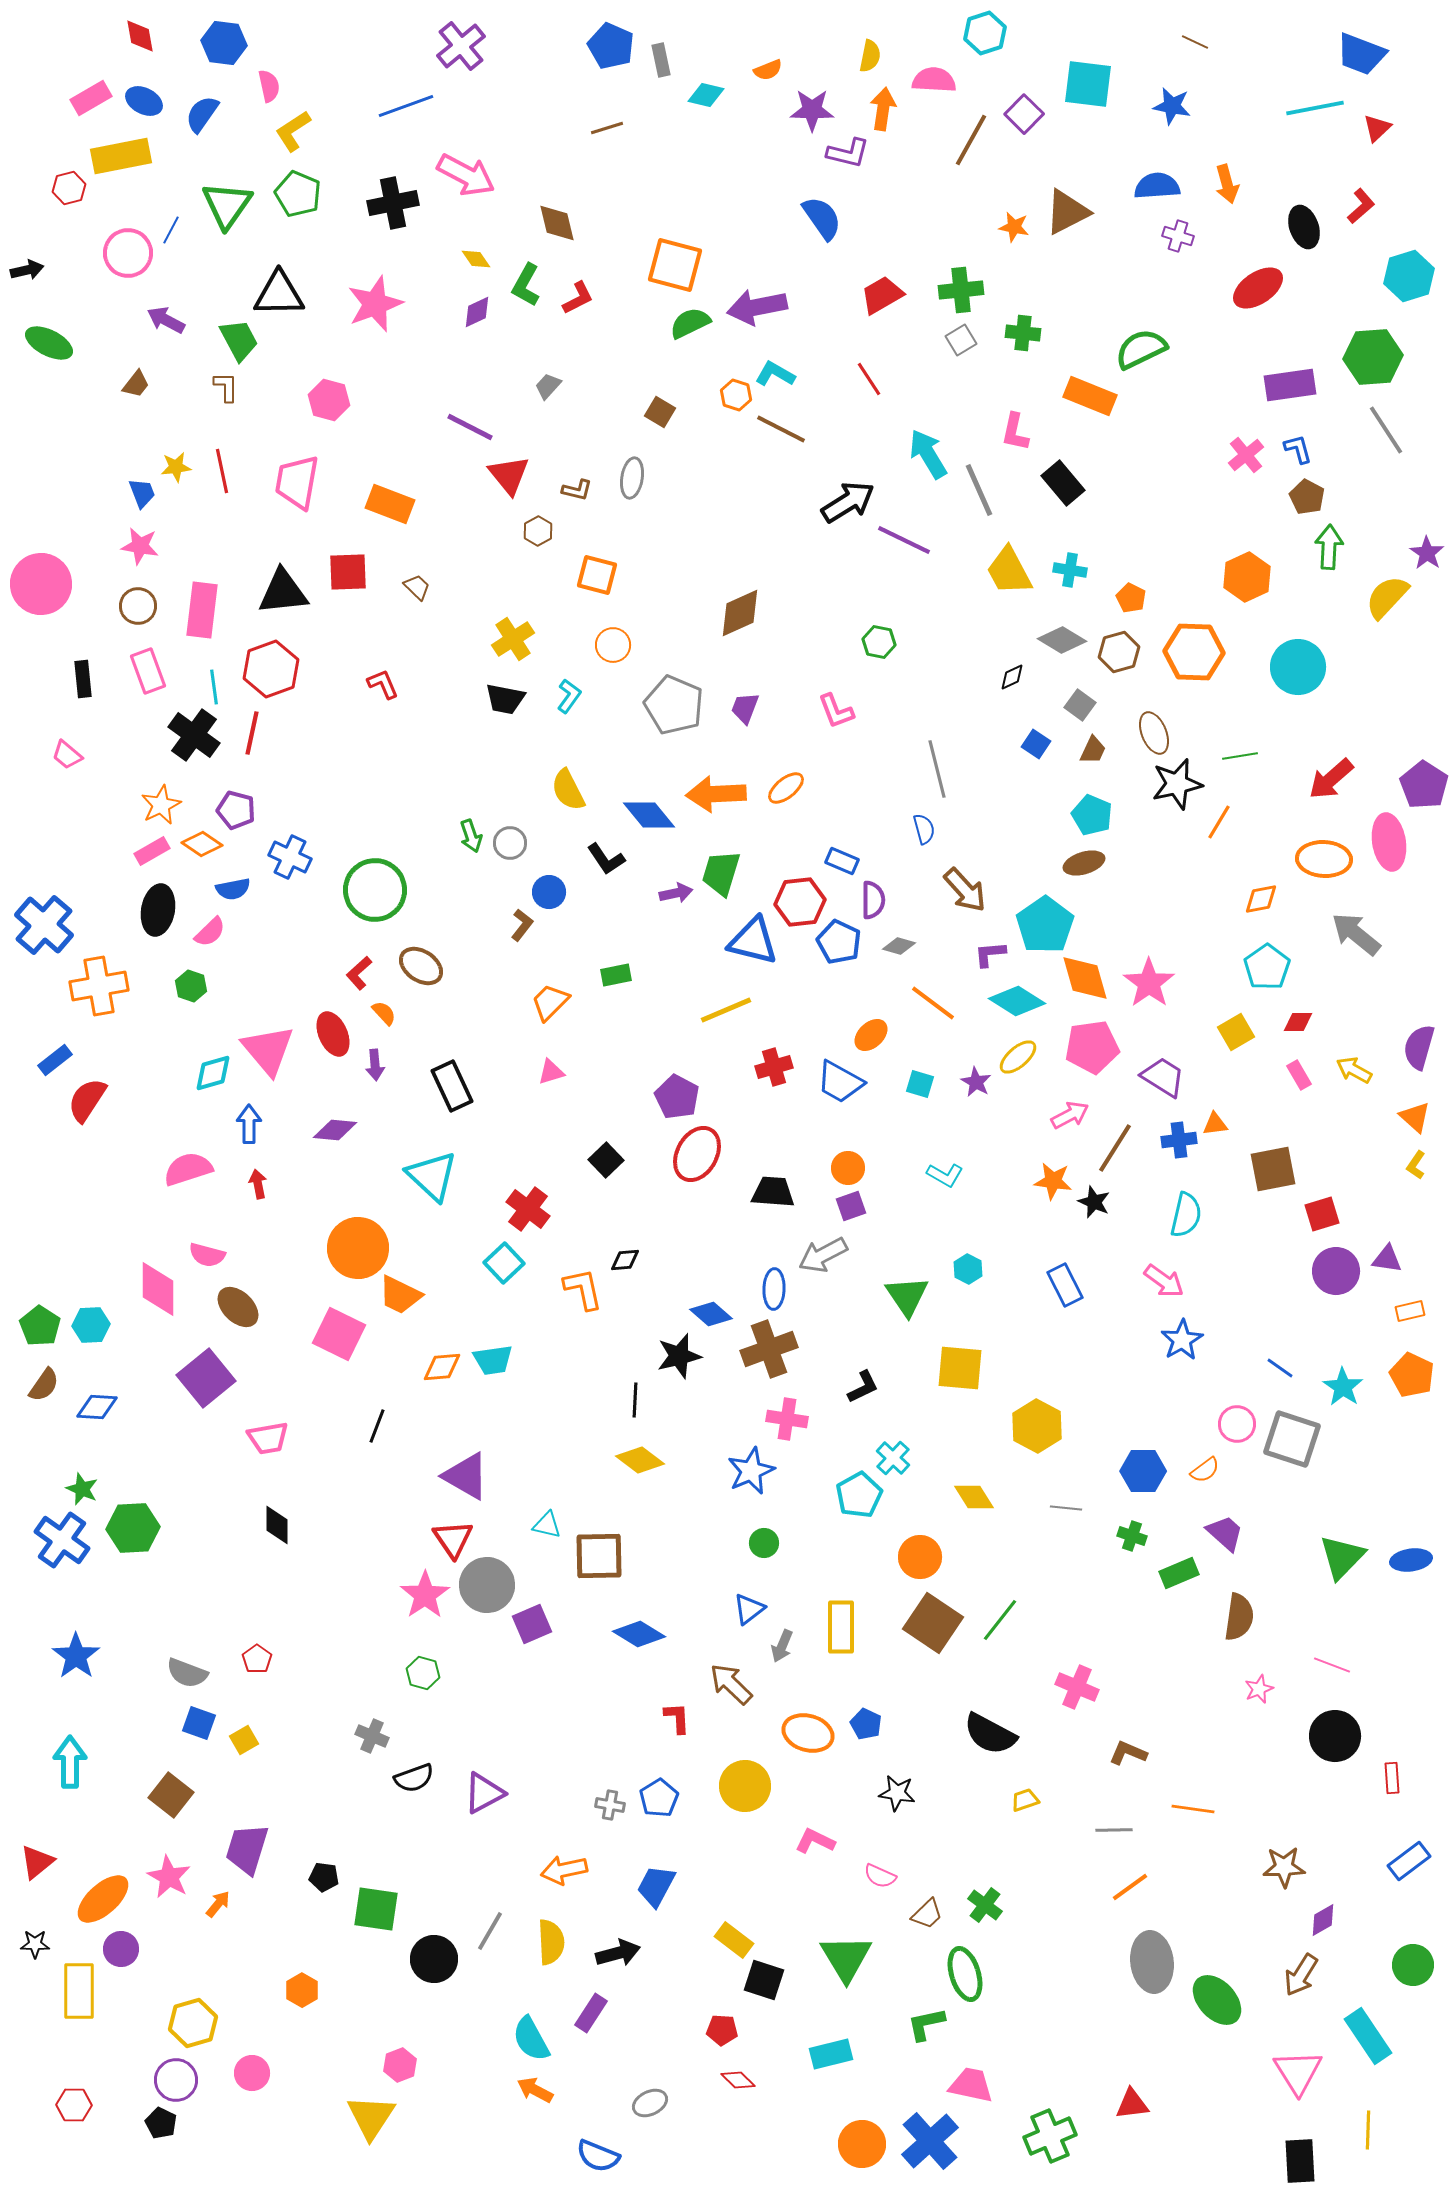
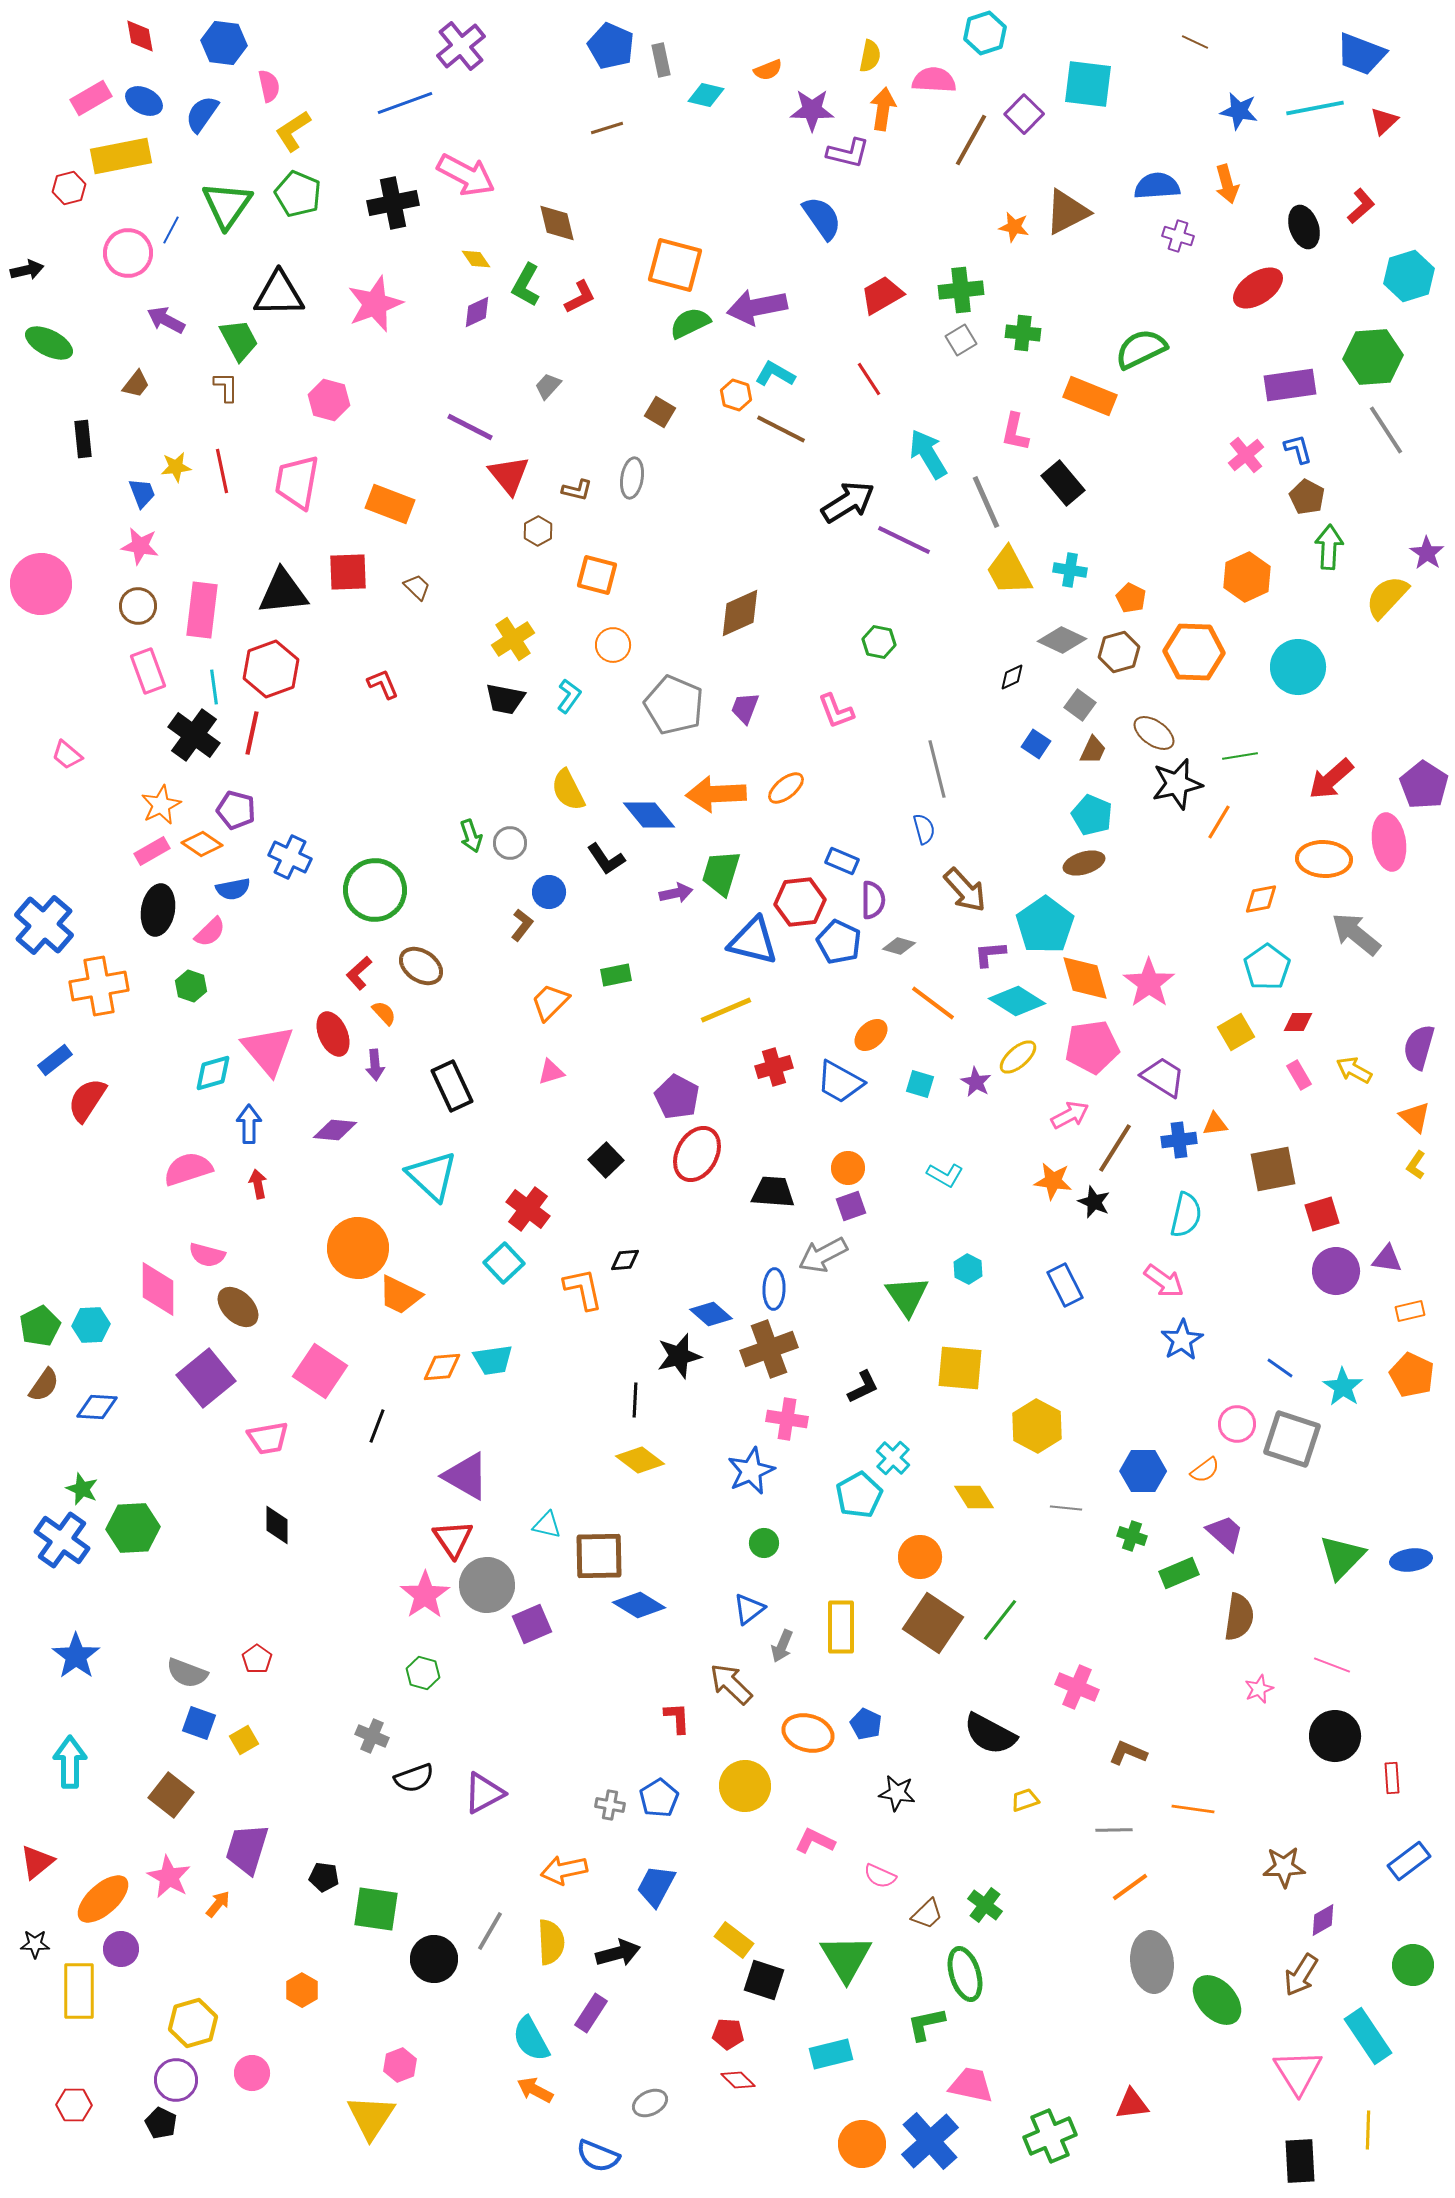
blue line at (406, 106): moved 1 px left, 3 px up
blue star at (1172, 106): moved 67 px right, 5 px down
red triangle at (1377, 128): moved 7 px right, 7 px up
red L-shape at (578, 298): moved 2 px right, 1 px up
gray line at (979, 490): moved 7 px right, 12 px down
gray diamond at (1062, 640): rotated 6 degrees counterclockwise
black rectangle at (83, 679): moved 240 px up
brown ellipse at (1154, 733): rotated 33 degrees counterclockwise
green pentagon at (40, 1326): rotated 12 degrees clockwise
pink square at (339, 1334): moved 19 px left, 37 px down; rotated 8 degrees clockwise
blue diamond at (639, 1634): moved 29 px up
red pentagon at (722, 2030): moved 6 px right, 4 px down
